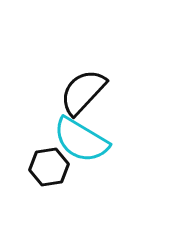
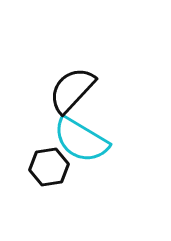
black semicircle: moved 11 px left, 2 px up
